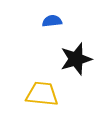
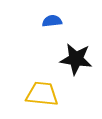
black star: rotated 24 degrees clockwise
